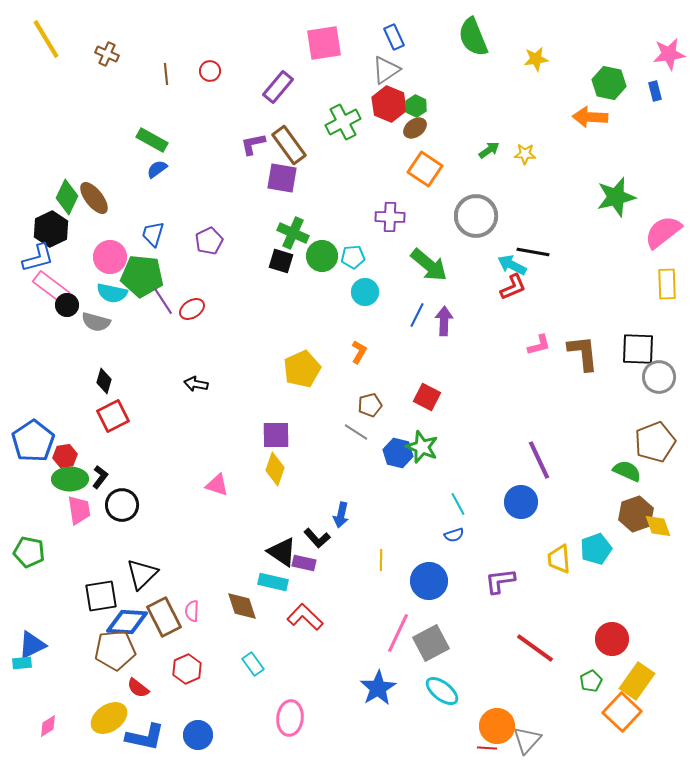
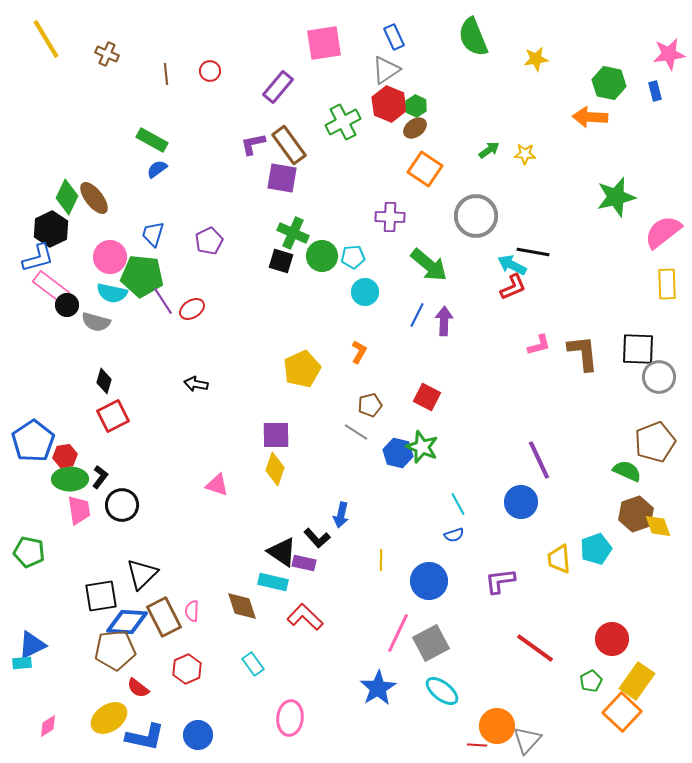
red line at (487, 748): moved 10 px left, 3 px up
